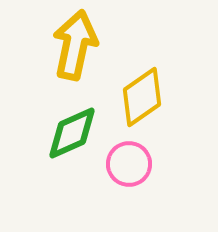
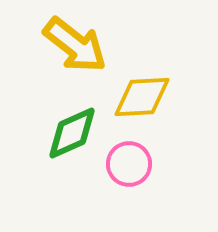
yellow arrow: rotated 116 degrees clockwise
yellow diamond: rotated 32 degrees clockwise
